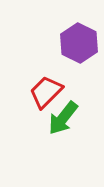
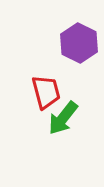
red trapezoid: rotated 120 degrees clockwise
